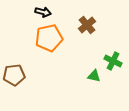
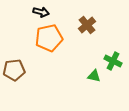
black arrow: moved 2 px left
brown pentagon: moved 5 px up
